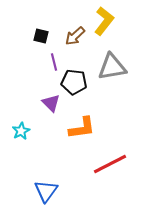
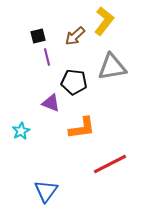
black square: moved 3 px left; rotated 28 degrees counterclockwise
purple line: moved 7 px left, 5 px up
purple triangle: rotated 24 degrees counterclockwise
